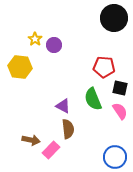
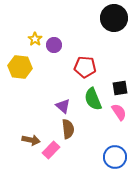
red pentagon: moved 19 px left
black square: rotated 21 degrees counterclockwise
purple triangle: rotated 14 degrees clockwise
pink semicircle: moved 1 px left, 1 px down
